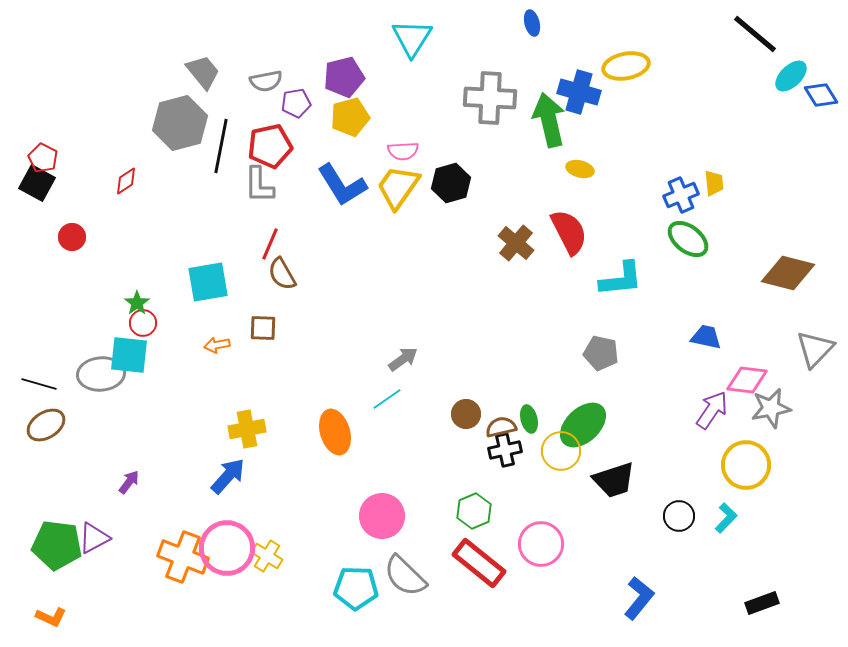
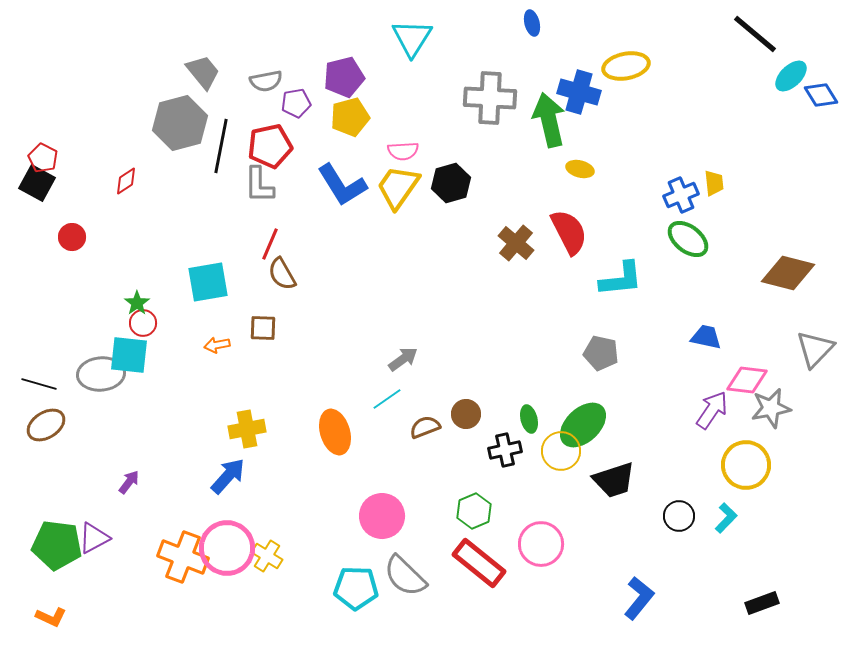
brown semicircle at (501, 427): moved 76 px left; rotated 8 degrees counterclockwise
